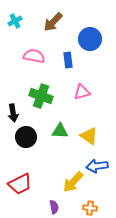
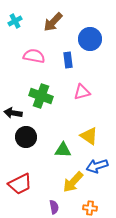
black arrow: rotated 108 degrees clockwise
green triangle: moved 3 px right, 19 px down
blue arrow: rotated 10 degrees counterclockwise
